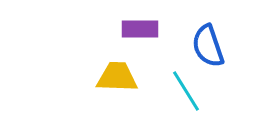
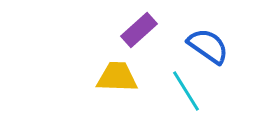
purple rectangle: moved 1 px left, 1 px down; rotated 42 degrees counterclockwise
blue semicircle: rotated 144 degrees clockwise
